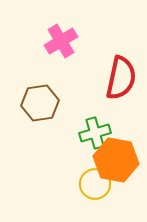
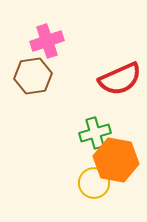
pink cross: moved 14 px left; rotated 12 degrees clockwise
red semicircle: moved 1 px left, 1 px down; rotated 54 degrees clockwise
brown hexagon: moved 7 px left, 27 px up
yellow circle: moved 1 px left, 1 px up
